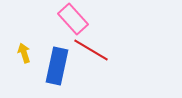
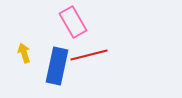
pink rectangle: moved 3 px down; rotated 12 degrees clockwise
red line: moved 2 px left, 5 px down; rotated 45 degrees counterclockwise
